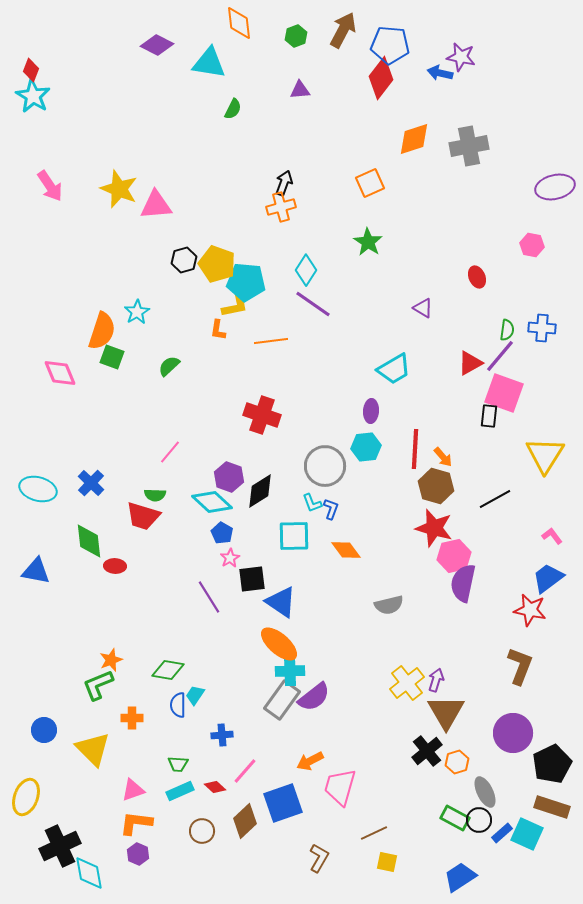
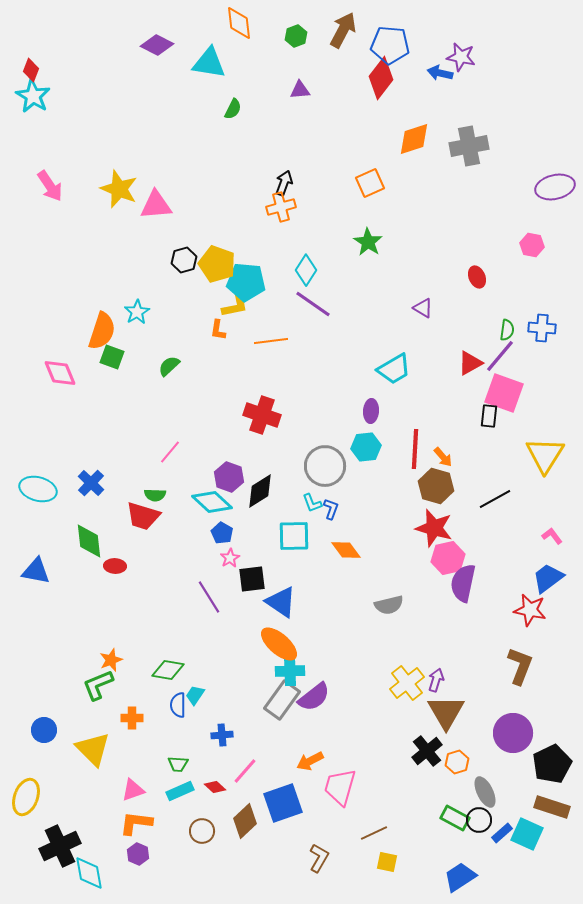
pink hexagon at (454, 556): moved 6 px left, 2 px down
